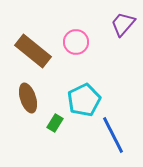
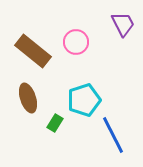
purple trapezoid: rotated 112 degrees clockwise
cyan pentagon: rotated 8 degrees clockwise
